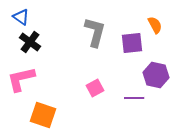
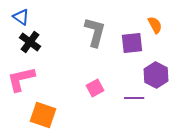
purple hexagon: rotated 15 degrees clockwise
